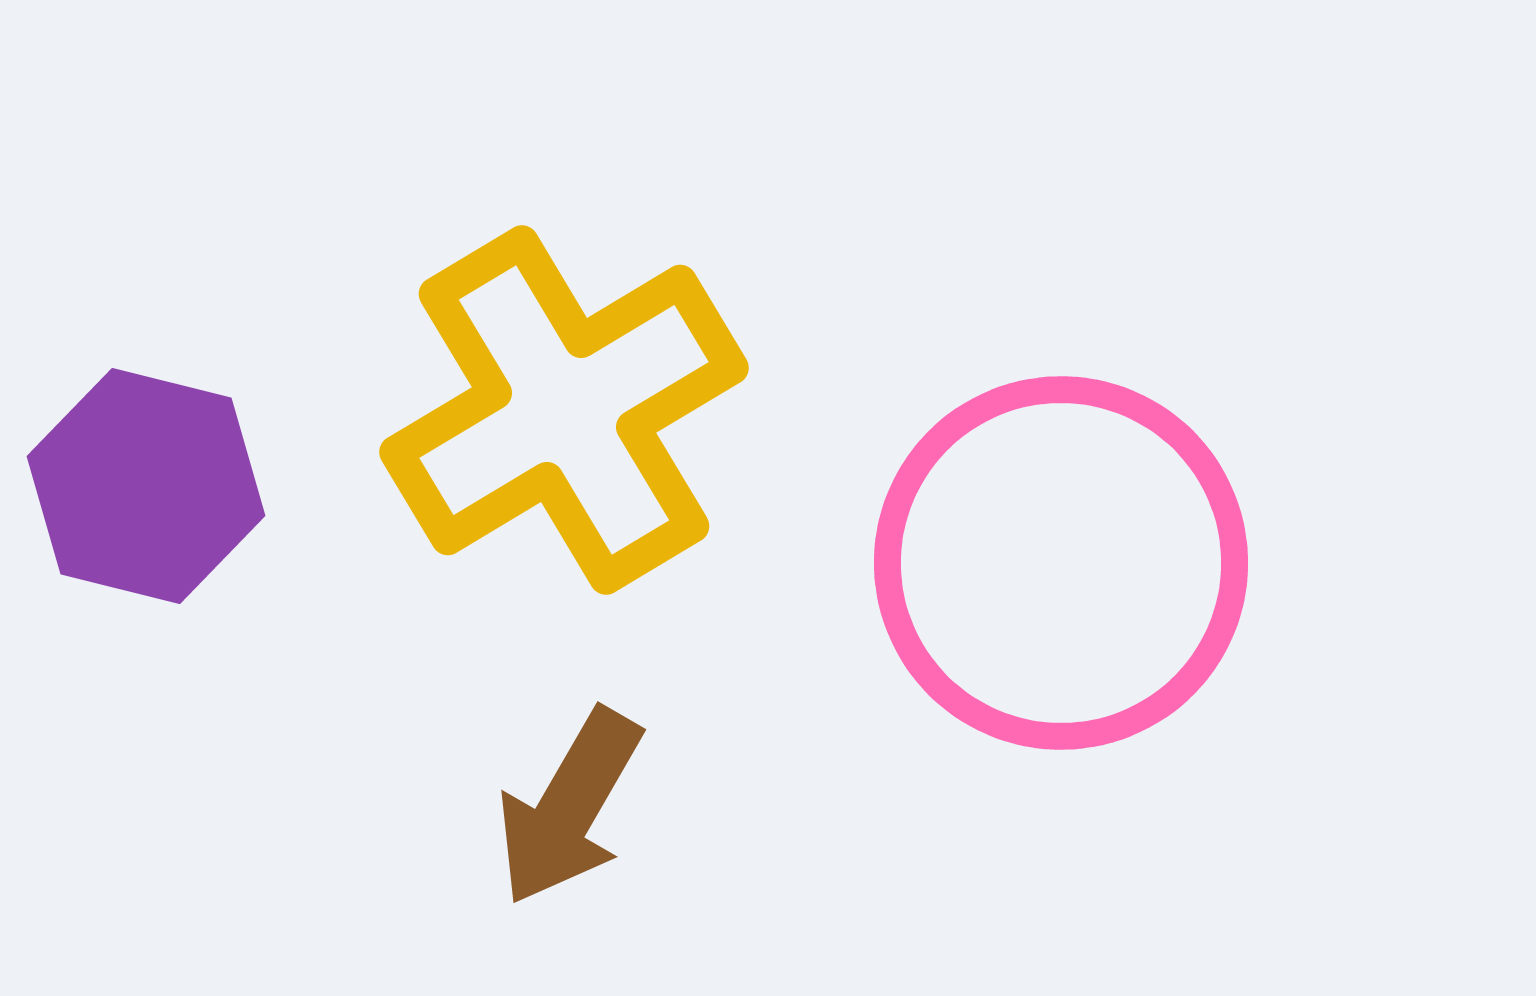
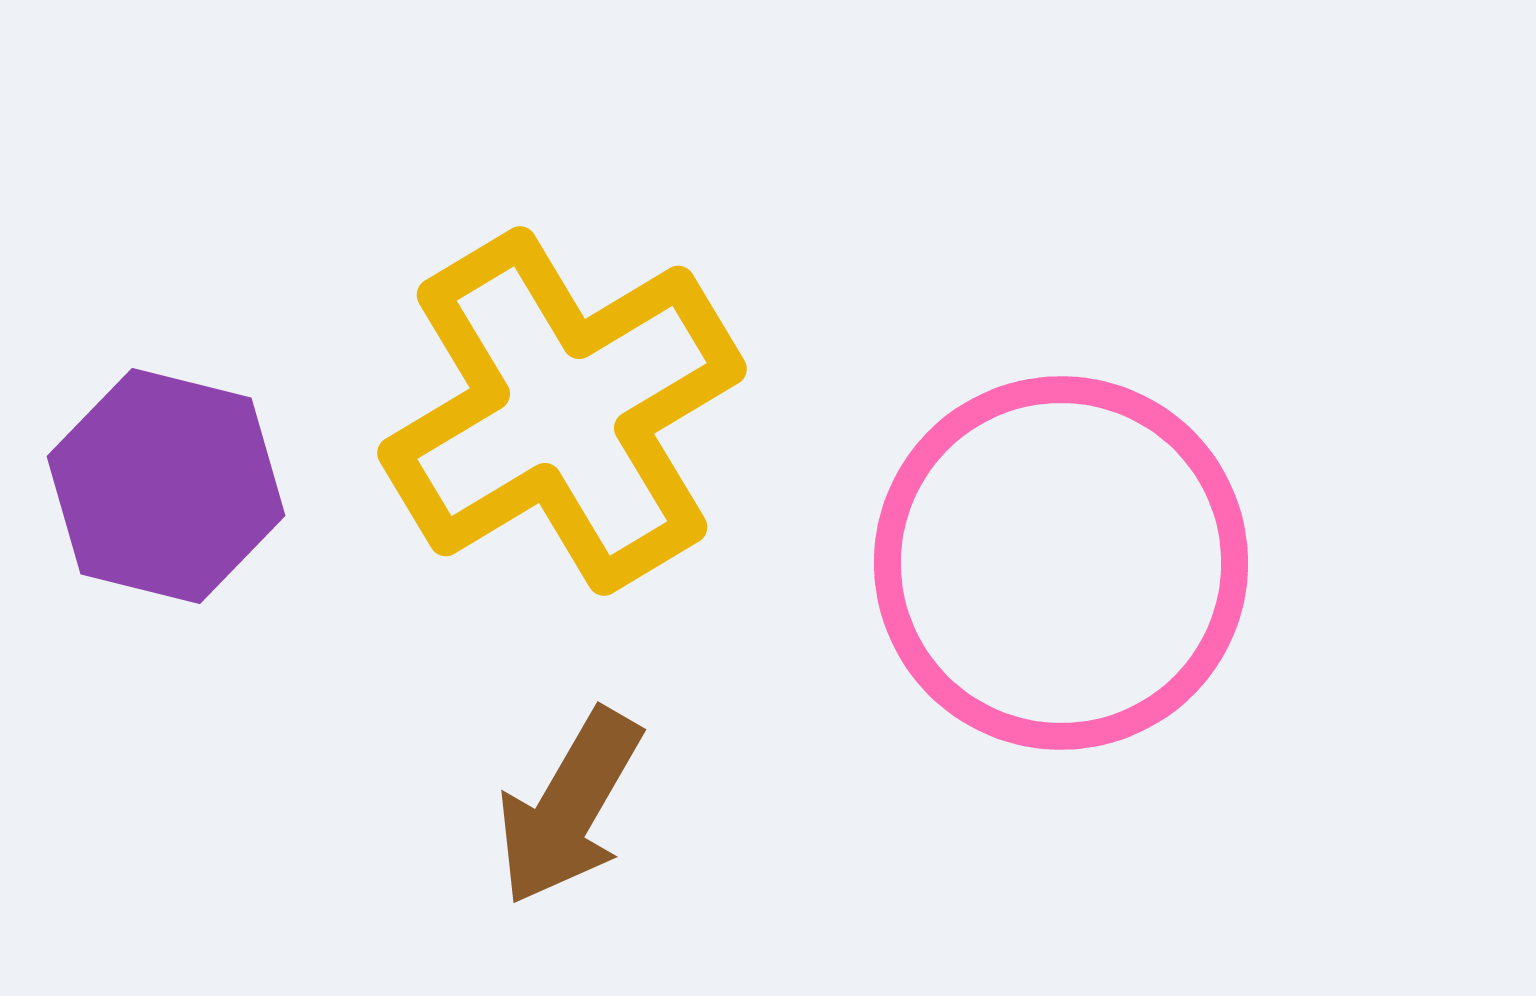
yellow cross: moved 2 px left, 1 px down
purple hexagon: moved 20 px right
